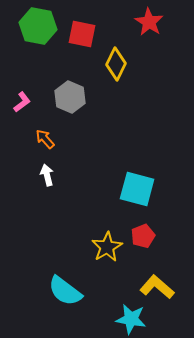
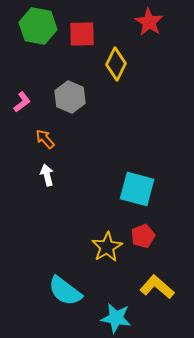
red square: rotated 12 degrees counterclockwise
cyan star: moved 15 px left, 1 px up
